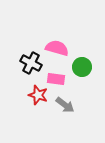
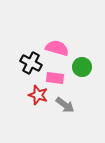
pink rectangle: moved 1 px left, 1 px up
